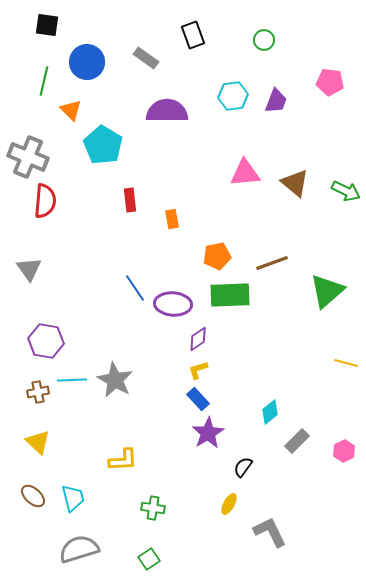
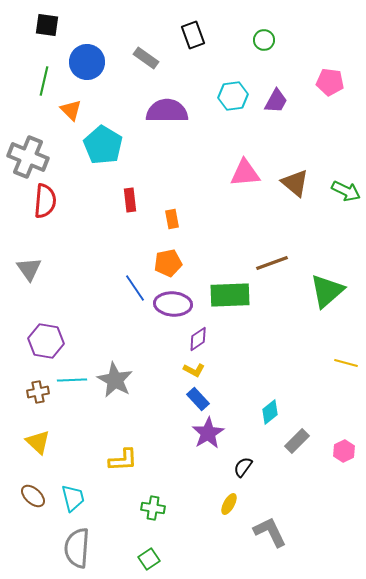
purple trapezoid at (276, 101): rotated 8 degrees clockwise
orange pentagon at (217, 256): moved 49 px left, 7 px down
yellow L-shape at (198, 370): moved 4 px left; rotated 135 degrees counterclockwise
gray semicircle at (79, 549): moved 2 px left, 1 px up; rotated 69 degrees counterclockwise
